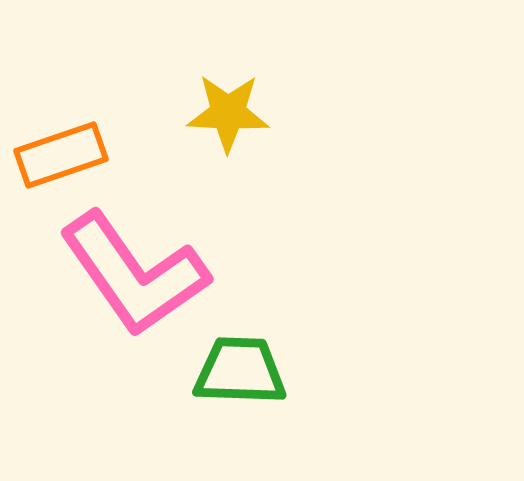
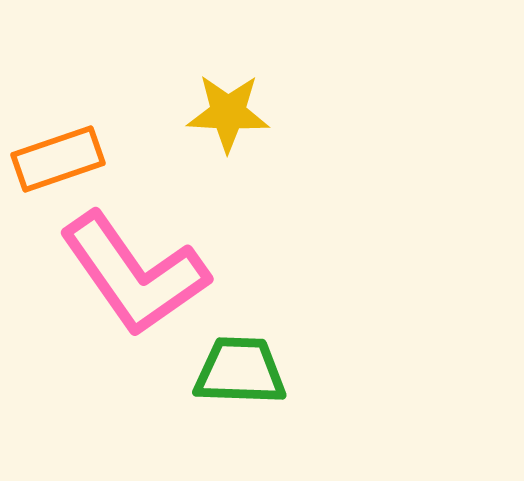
orange rectangle: moved 3 px left, 4 px down
